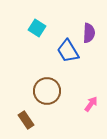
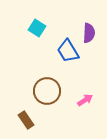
pink arrow: moved 6 px left, 4 px up; rotated 21 degrees clockwise
